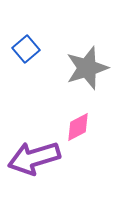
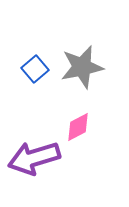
blue square: moved 9 px right, 20 px down
gray star: moved 5 px left, 1 px up; rotated 6 degrees clockwise
